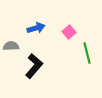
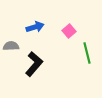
blue arrow: moved 1 px left, 1 px up
pink square: moved 1 px up
black L-shape: moved 2 px up
